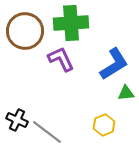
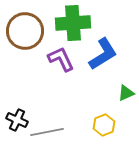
green cross: moved 2 px right
blue L-shape: moved 11 px left, 10 px up
green triangle: rotated 18 degrees counterclockwise
gray line: rotated 48 degrees counterclockwise
